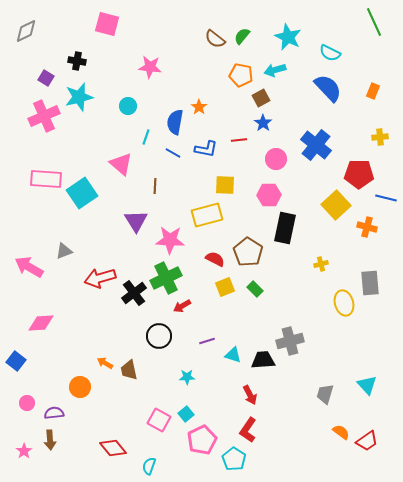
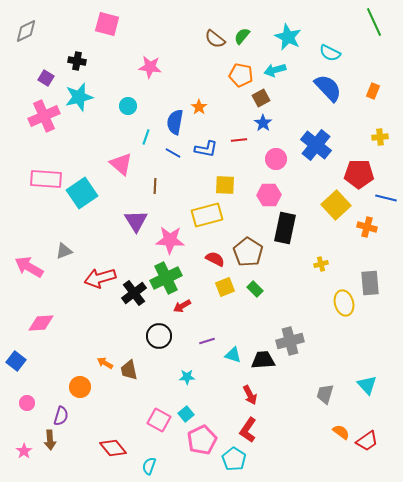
purple semicircle at (54, 413): moved 7 px right, 3 px down; rotated 114 degrees clockwise
